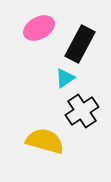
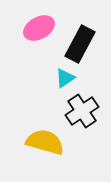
yellow semicircle: moved 1 px down
